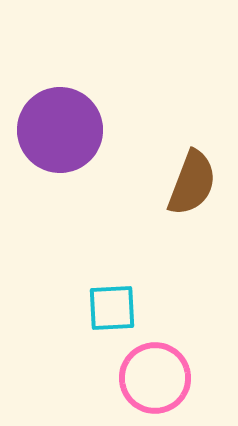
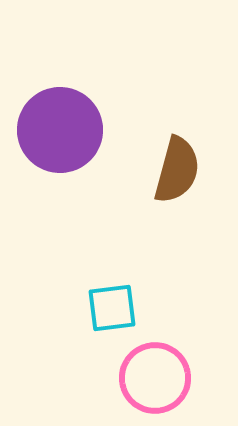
brown semicircle: moved 15 px left, 13 px up; rotated 6 degrees counterclockwise
cyan square: rotated 4 degrees counterclockwise
